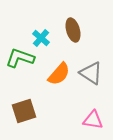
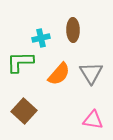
brown ellipse: rotated 15 degrees clockwise
cyan cross: rotated 36 degrees clockwise
green L-shape: moved 4 px down; rotated 20 degrees counterclockwise
gray triangle: rotated 25 degrees clockwise
brown square: rotated 30 degrees counterclockwise
